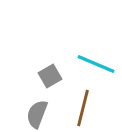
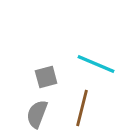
gray square: moved 4 px left, 1 px down; rotated 15 degrees clockwise
brown line: moved 1 px left
